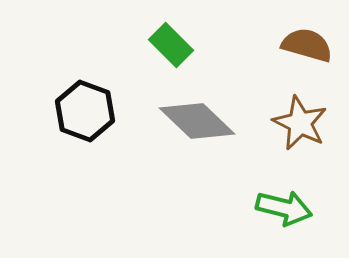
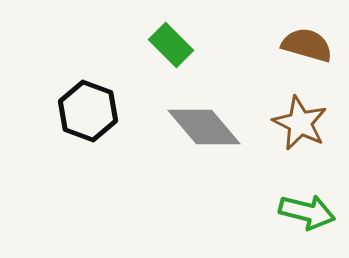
black hexagon: moved 3 px right
gray diamond: moved 7 px right, 6 px down; rotated 6 degrees clockwise
green arrow: moved 23 px right, 4 px down
